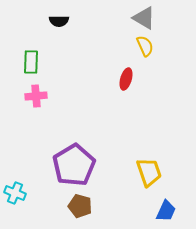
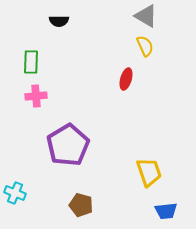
gray triangle: moved 2 px right, 2 px up
purple pentagon: moved 6 px left, 20 px up
brown pentagon: moved 1 px right, 1 px up
blue trapezoid: rotated 60 degrees clockwise
